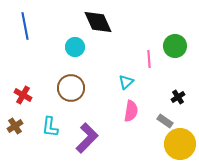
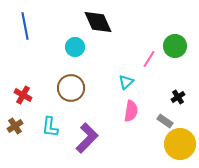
pink line: rotated 36 degrees clockwise
